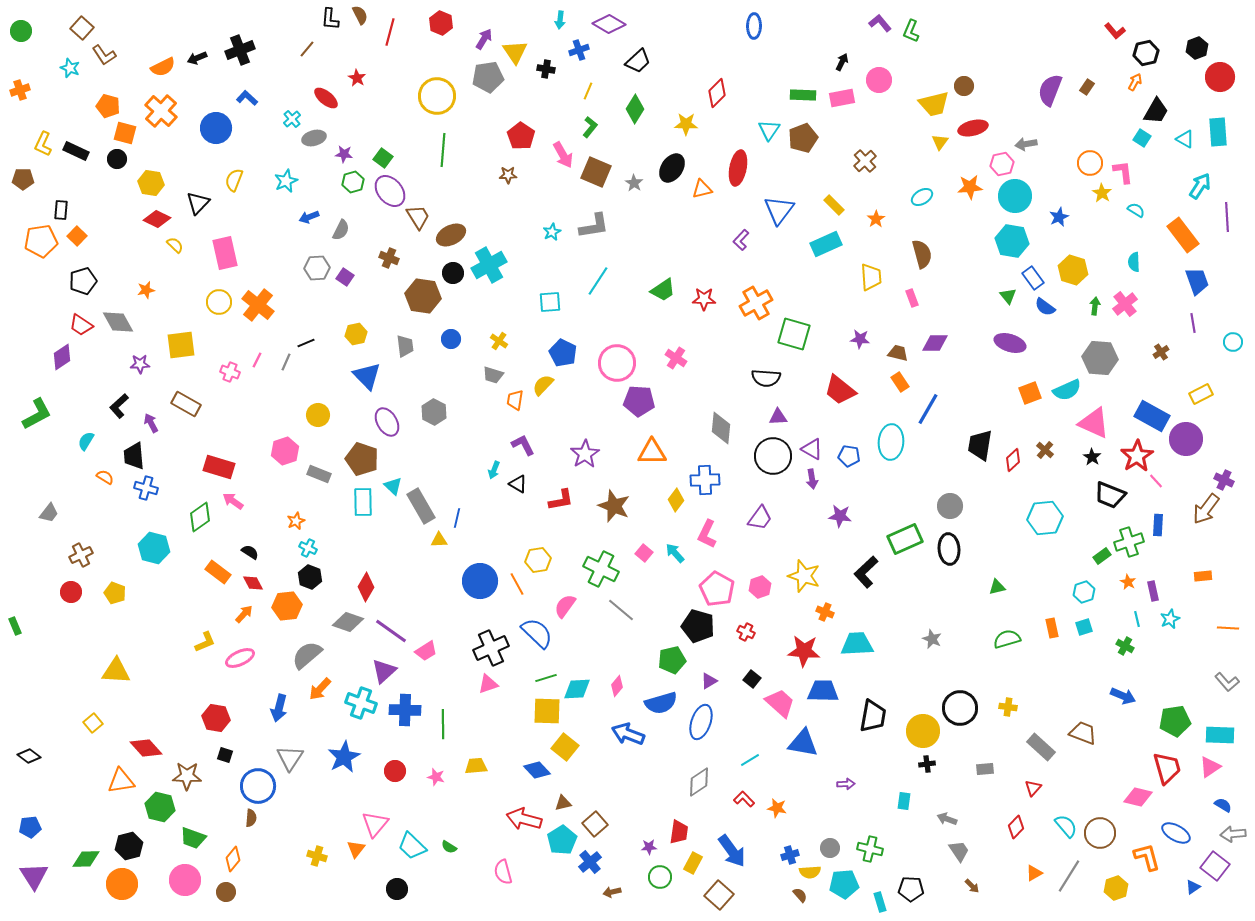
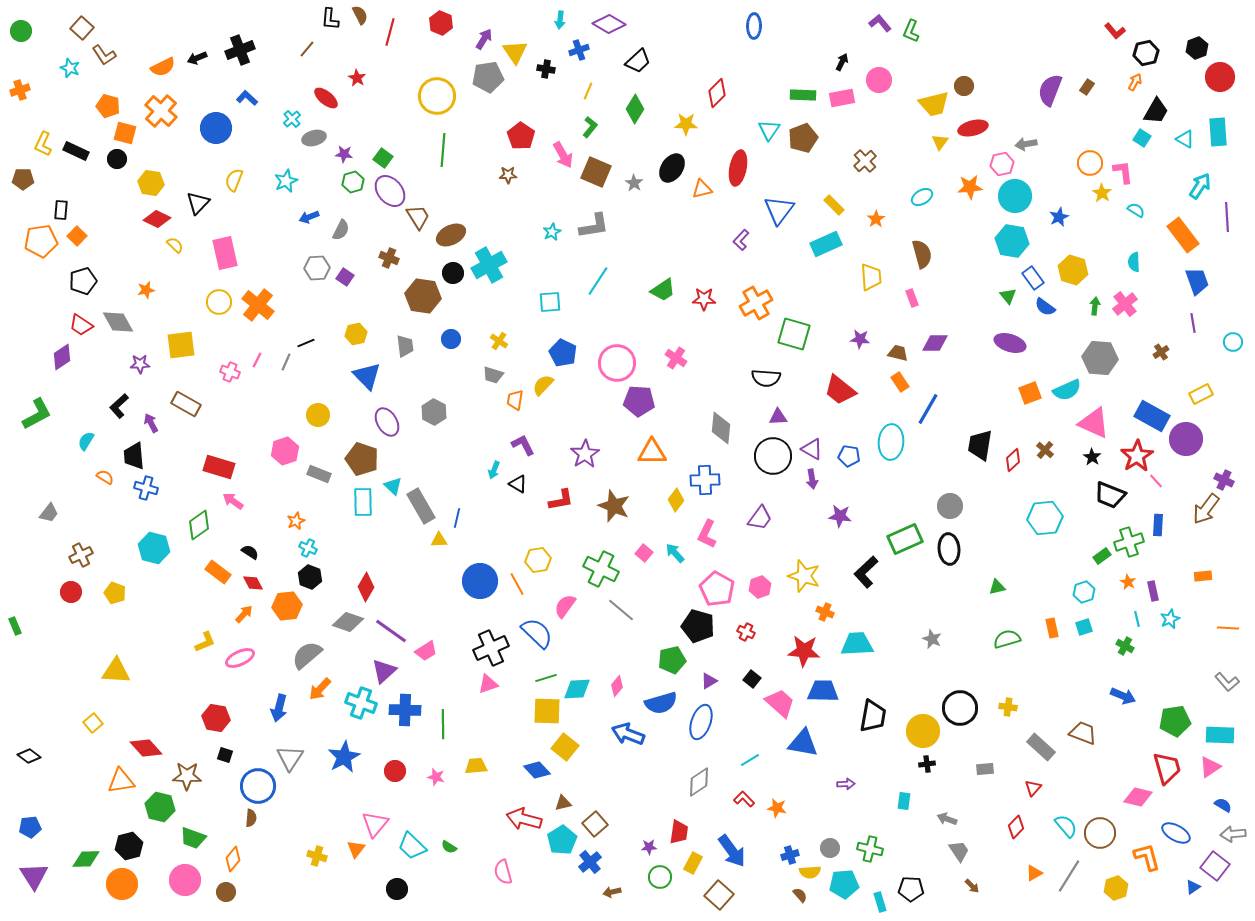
green diamond at (200, 517): moved 1 px left, 8 px down
